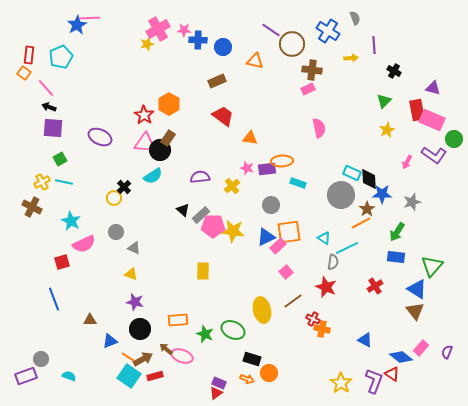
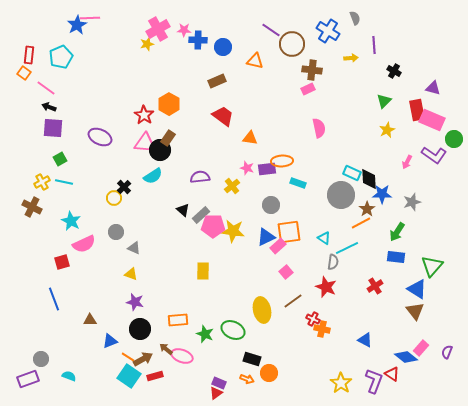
pink line at (46, 88): rotated 12 degrees counterclockwise
blue diamond at (401, 357): moved 5 px right
purple rectangle at (26, 376): moved 2 px right, 3 px down
